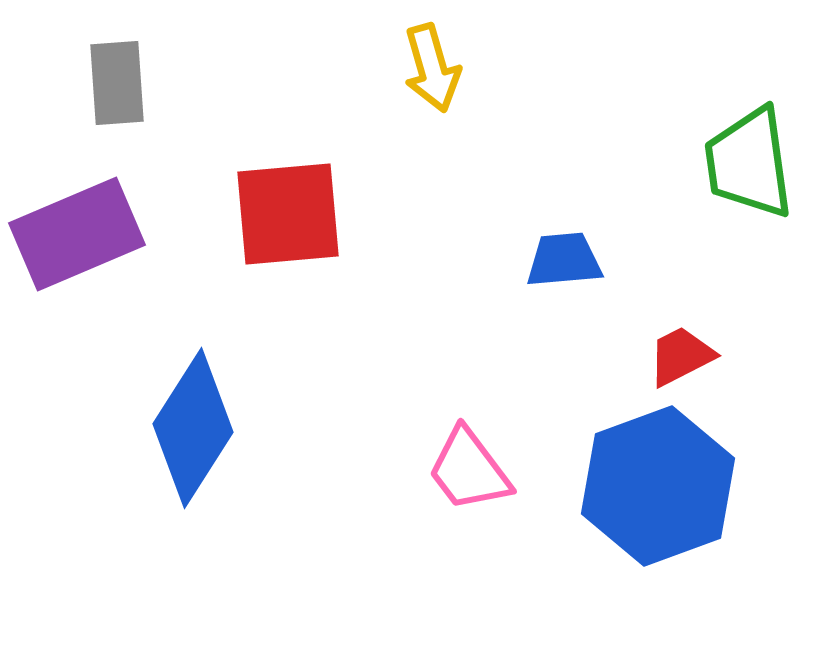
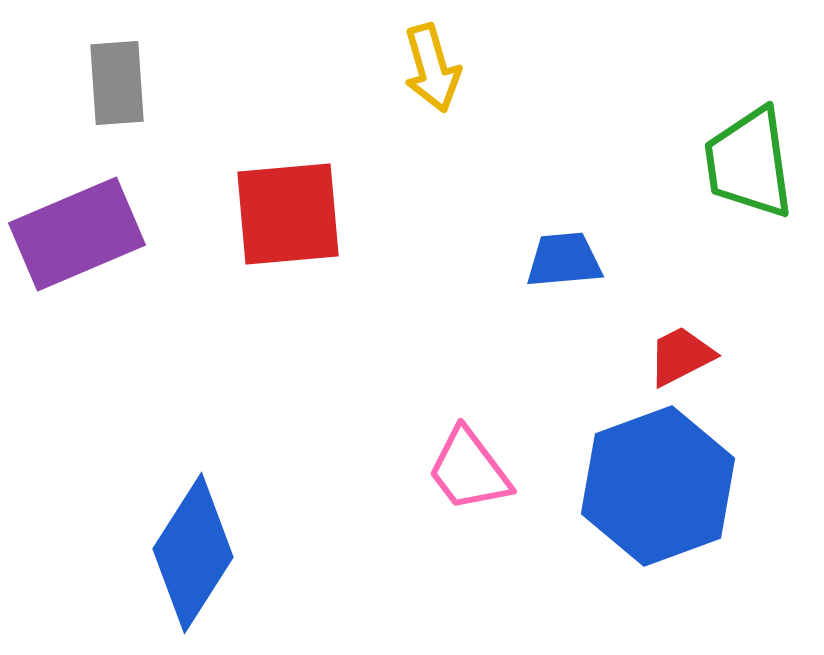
blue diamond: moved 125 px down
